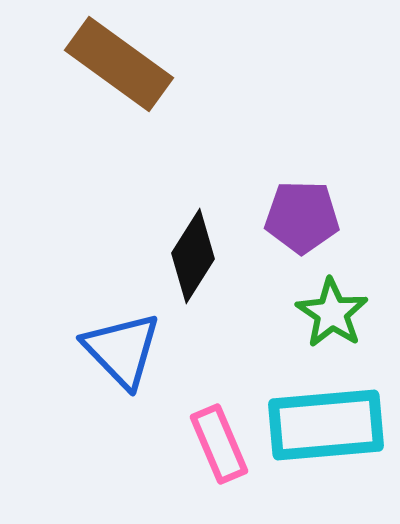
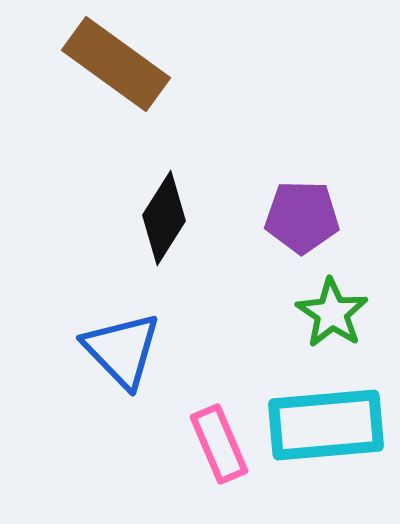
brown rectangle: moved 3 px left
black diamond: moved 29 px left, 38 px up
